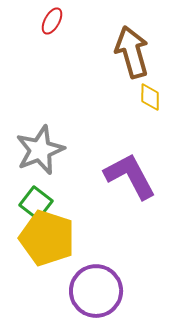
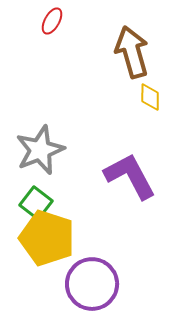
purple circle: moved 4 px left, 7 px up
